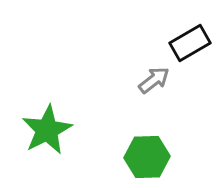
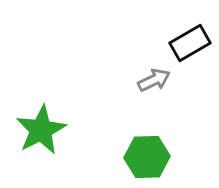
gray arrow: rotated 12 degrees clockwise
green star: moved 6 px left
